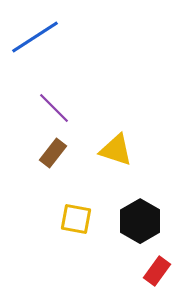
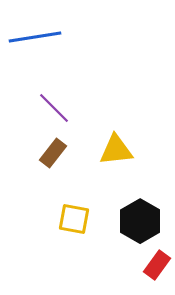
blue line: rotated 24 degrees clockwise
yellow triangle: rotated 24 degrees counterclockwise
yellow square: moved 2 px left
red rectangle: moved 6 px up
